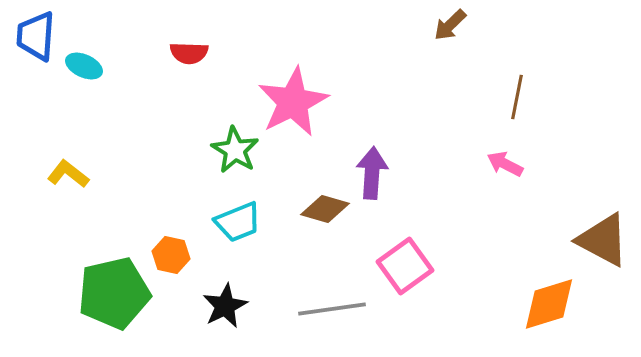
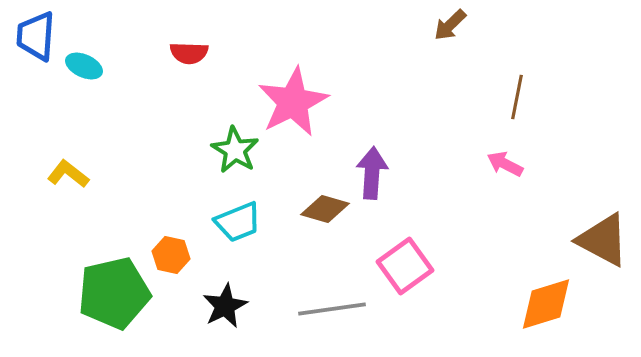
orange diamond: moved 3 px left
